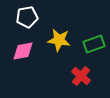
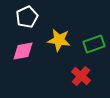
white pentagon: rotated 15 degrees counterclockwise
